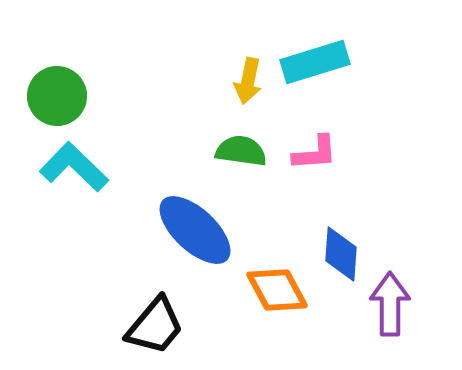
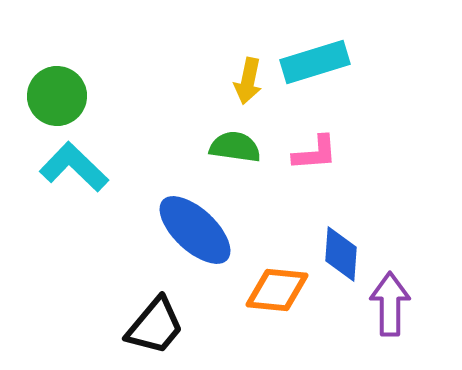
green semicircle: moved 6 px left, 4 px up
orange diamond: rotated 56 degrees counterclockwise
